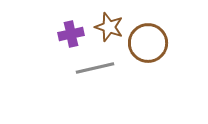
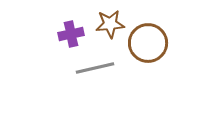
brown star: moved 1 px right, 3 px up; rotated 24 degrees counterclockwise
